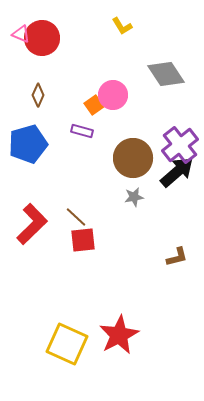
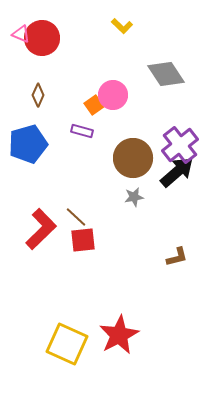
yellow L-shape: rotated 15 degrees counterclockwise
red L-shape: moved 9 px right, 5 px down
